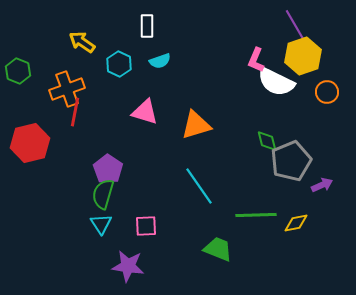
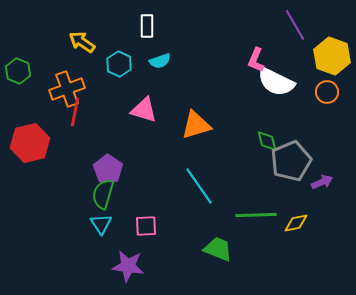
yellow hexagon: moved 29 px right; rotated 21 degrees counterclockwise
pink triangle: moved 1 px left, 2 px up
purple arrow: moved 3 px up
